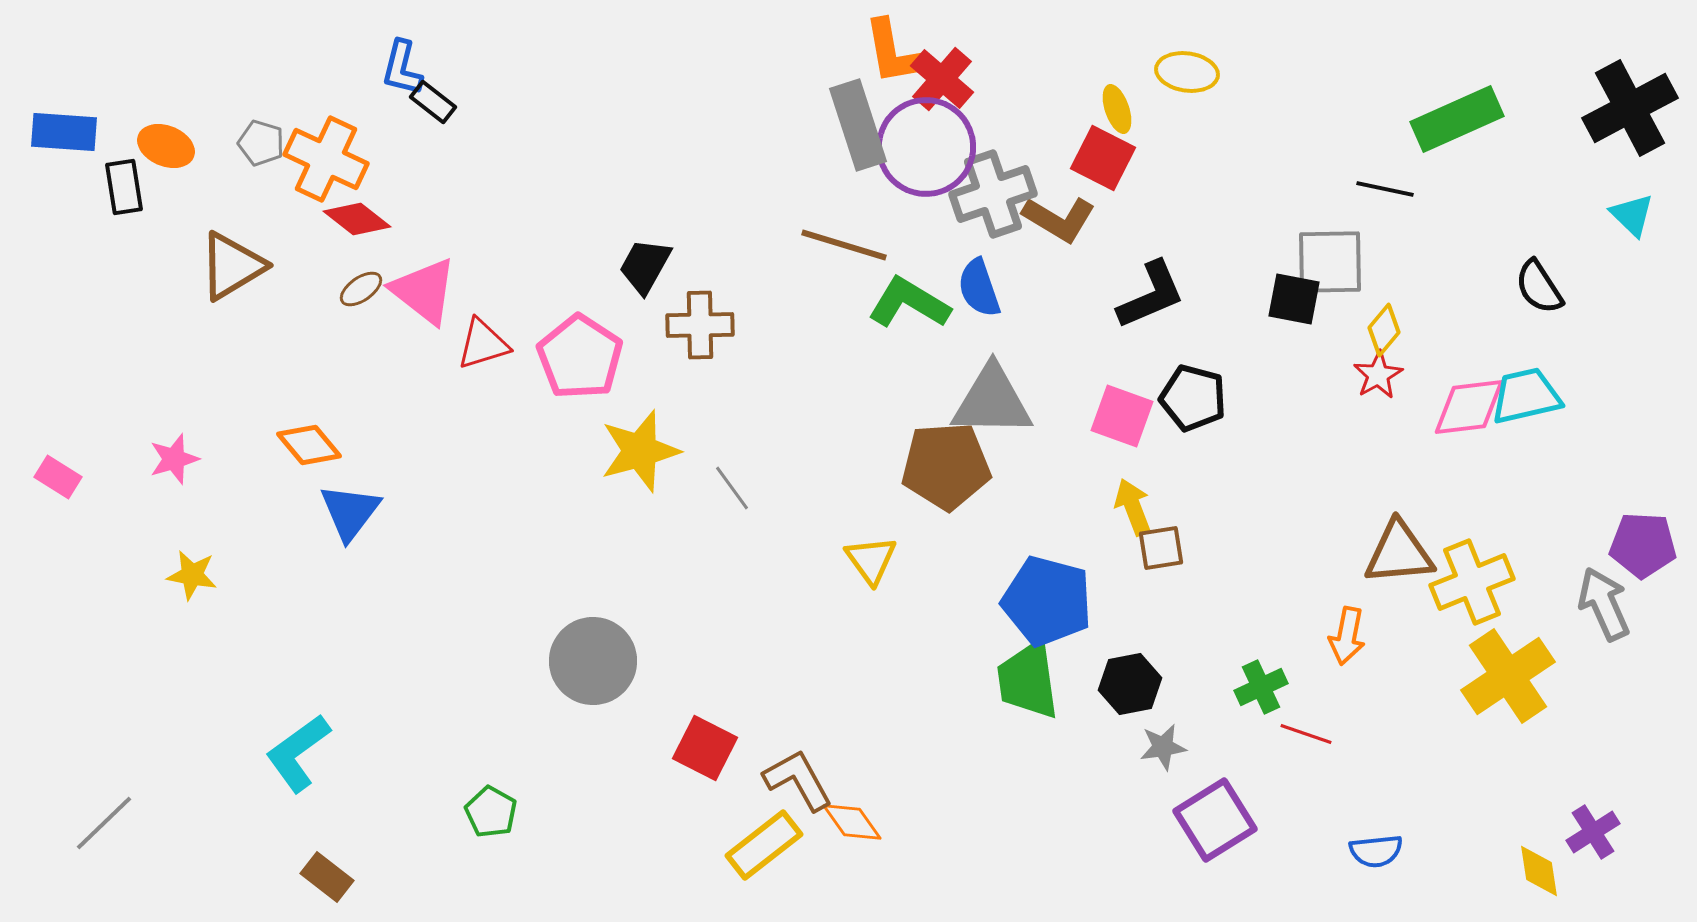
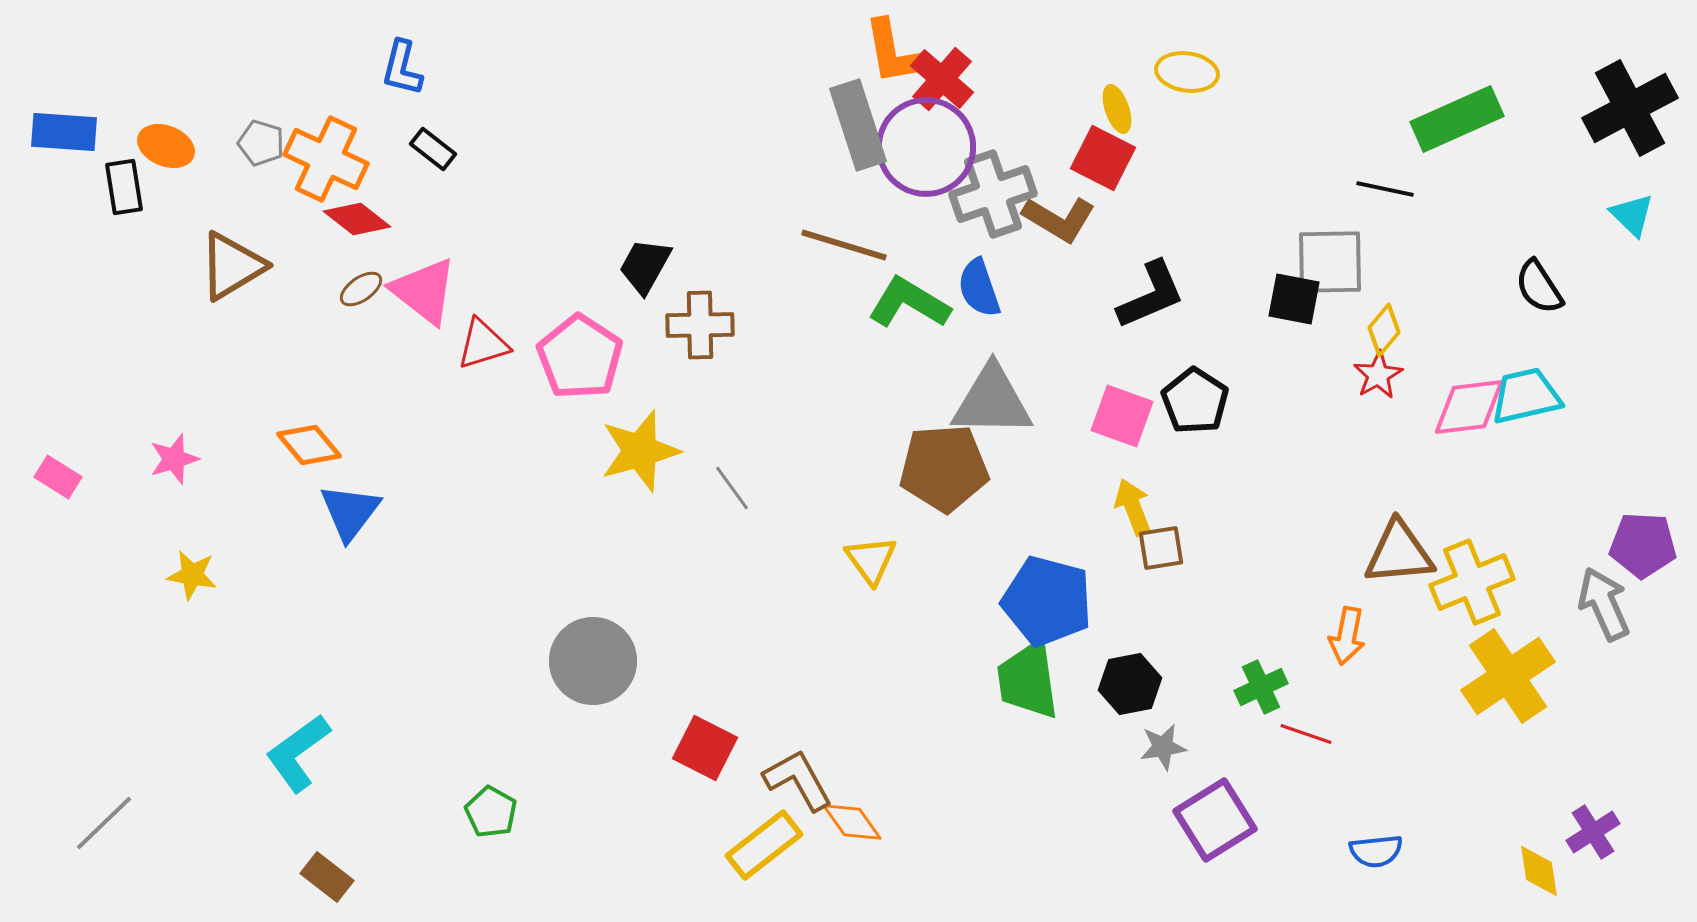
black rectangle at (433, 102): moved 47 px down
black pentagon at (1193, 398): moved 2 px right, 3 px down; rotated 18 degrees clockwise
brown pentagon at (946, 466): moved 2 px left, 2 px down
